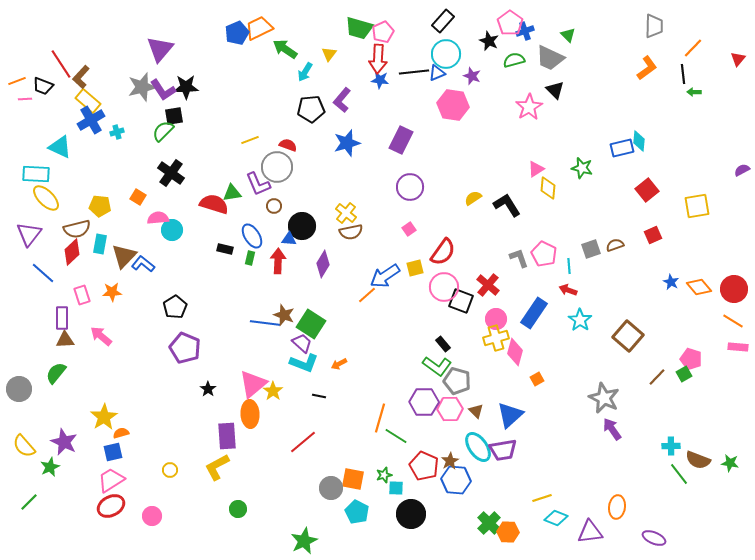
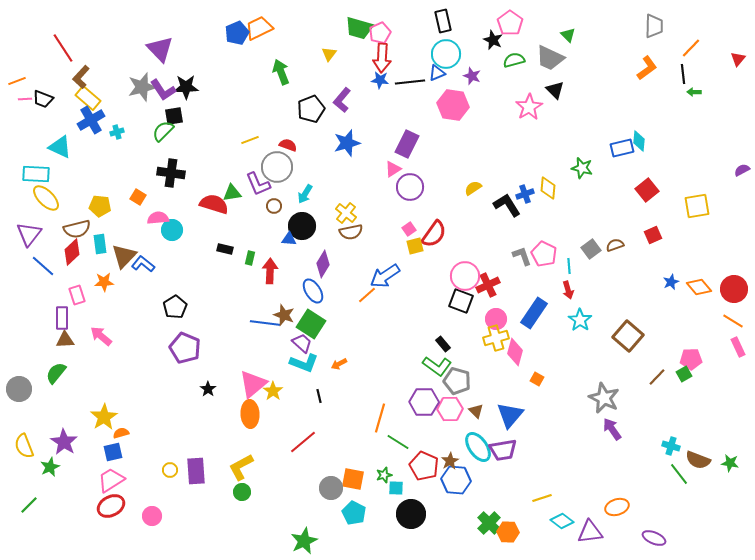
black rectangle at (443, 21): rotated 55 degrees counterclockwise
blue cross at (525, 31): moved 163 px down
pink pentagon at (383, 32): moved 3 px left, 1 px down
black star at (489, 41): moved 4 px right, 1 px up
orange line at (693, 48): moved 2 px left
purple triangle at (160, 49): rotated 24 degrees counterclockwise
green arrow at (285, 49): moved 4 px left, 23 px down; rotated 35 degrees clockwise
red arrow at (378, 59): moved 4 px right, 1 px up
red line at (61, 64): moved 2 px right, 16 px up
cyan arrow at (305, 72): moved 122 px down
black line at (414, 72): moved 4 px left, 10 px down
black trapezoid at (43, 86): moved 13 px down
yellow rectangle at (88, 101): moved 3 px up
black pentagon at (311, 109): rotated 16 degrees counterclockwise
purple rectangle at (401, 140): moved 6 px right, 4 px down
pink triangle at (536, 169): moved 143 px left
black cross at (171, 173): rotated 28 degrees counterclockwise
yellow semicircle at (473, 198): moved 10 px up
blue ellipse at (252, 236): moved 61 px right, 55 px down
cyan rectangle at (100, 244): rotated 18 degrees counterclockwise
gray square at (591, 249): rotated 18 degrees counterclockwise
red semicircle at (443, 252): moved 9 px left, 18 px up
gray L-shape at (519, 258): moved 3 px right, 2 px up
red arrow at (278, 261): moved 8 px left, 10 px down
yellow square at (415, 268): moved 22 px up
blue line at (43, 273): moved 7 px up
blue star at (671, 282): rotated 21 degrees clockwise
red cross at (488, 285): rotated 25 degrees clockwise
pink circle at (444, 287): moved 21 px right, 11 px up
red arrow at (568, 290): rotated 126 degrees counterclockwise
orange star at (112, 292): moved 8 px left, 10 px up
pink rectangle at (82, 295): moved 5 px left
pink rectangle at (738, 347): rotated 60 degrees clockwise
pink pentagon at (691, 359): rotated 20 degrees counterclockwise
orange square at (537, 379): rotated 32 degrees counterclockwise
black line at (319, 396): rotated 64 degrees clockwise
blue triangle at (510, 415): rotated 8 degrees counterclockwise
purple rectangle at (227, 436): moved 31 px left, 35 px down
green line at (396, 436): moved 2 px right, 6 px down
purple star at (64, 442): rotated 8 degrees clockwise
yellow semicircle at (24, 446): rotated 20 degrees clockwise
cyan cross at (671, 446): rotated 18 degrees clockwise
yellow L-shape at (217, 467): moved 24 px right
green line at (29, 502): moved 3 px down
orange ellipse at (617, 507): rotated 65 degrees clockwise
green circle at (238, 509): moved 4 px right, 17 px up
cyan pentagon at (357, 512): moved 3 px left, 1 px down
cyan diamond at (556, 518): moved 6 px right, 3 px down; rotated 15 degrees clockwise
